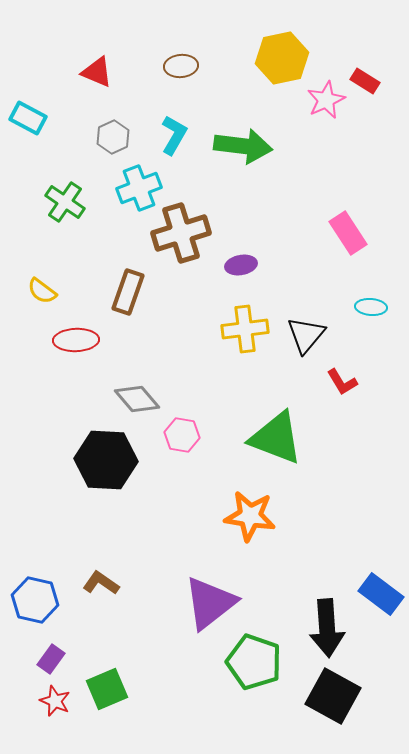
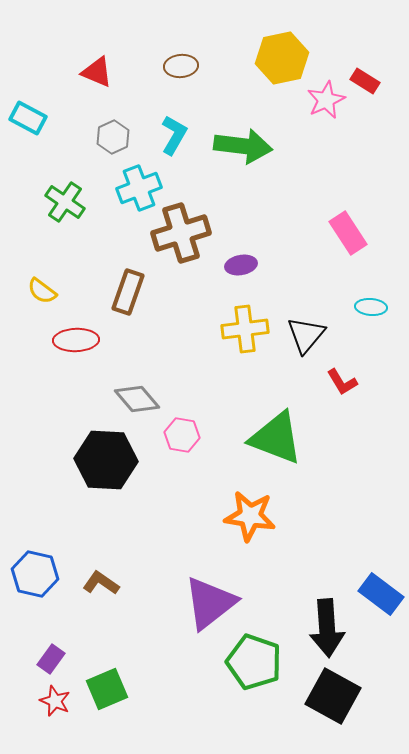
blue hexagon: moved 26 px up
